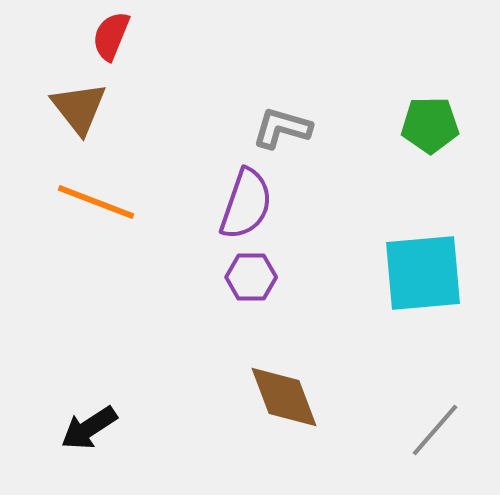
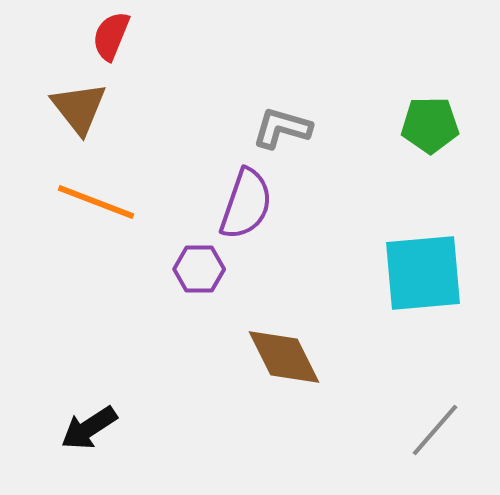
purple hexagon: moved 52 px left, 8 px up
brown diamond: moved 40 px up; rotated 6 degrees counterclockwise
